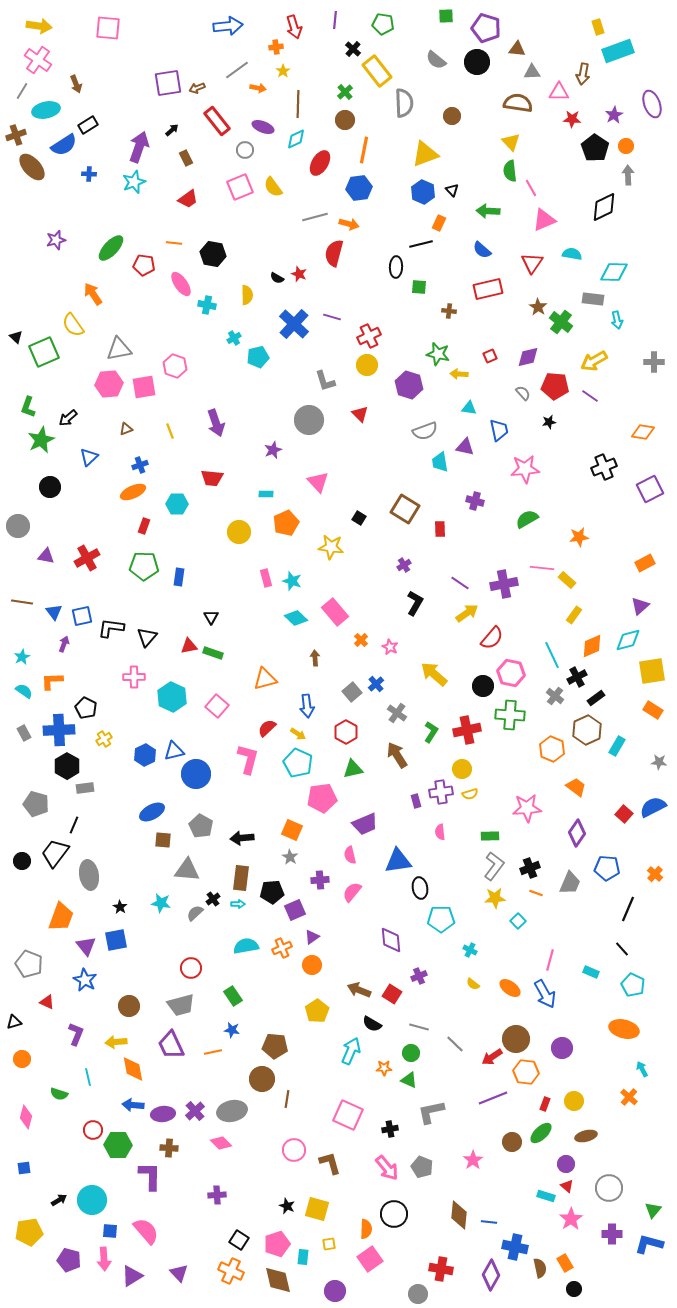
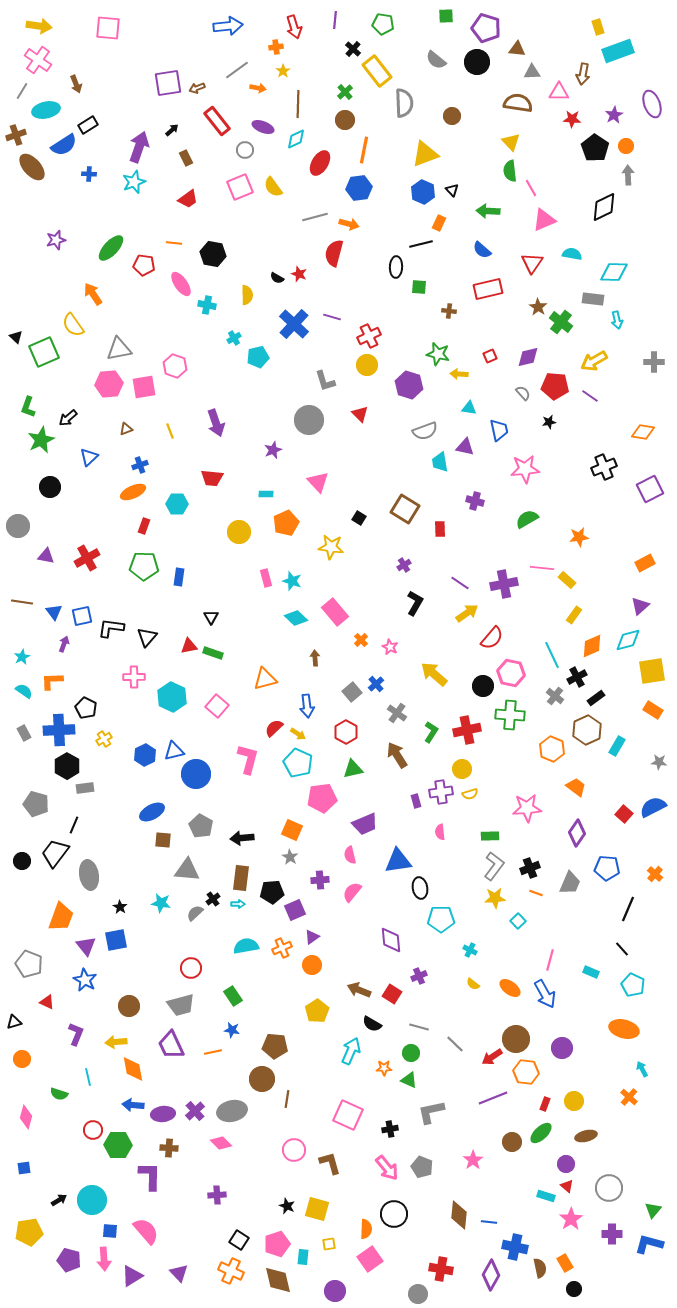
red semicircle at (267, 728): moved 7 px right
